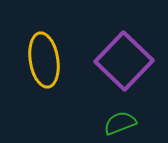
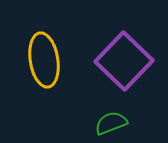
green semicircle: moved 9 px left
